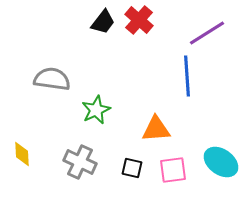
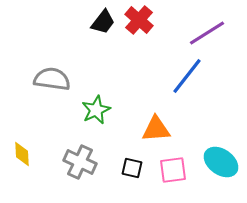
blue line: rotated 42 degrees clockwise
